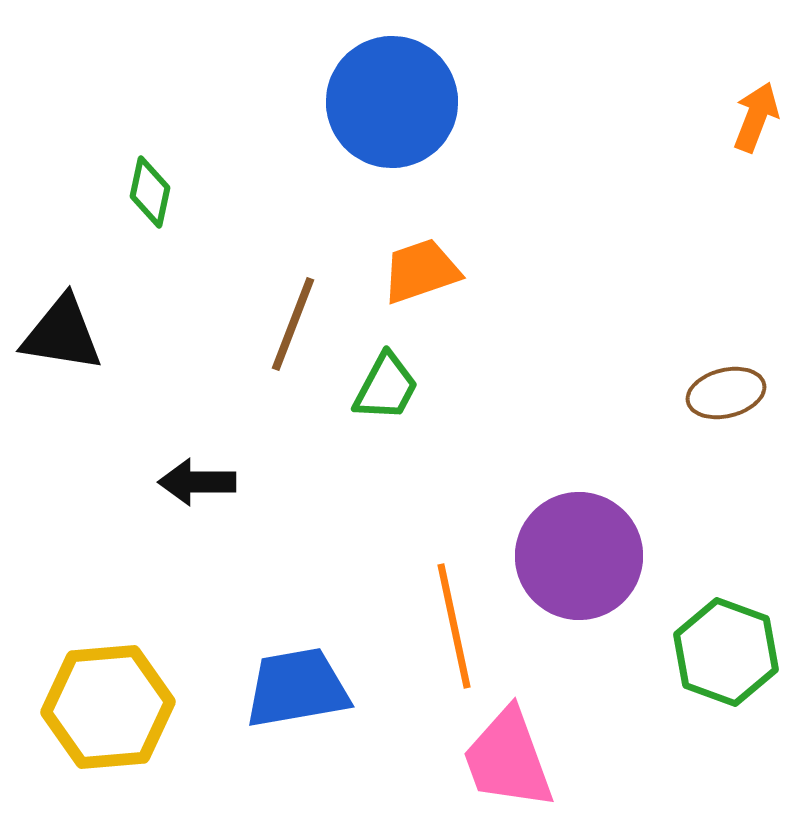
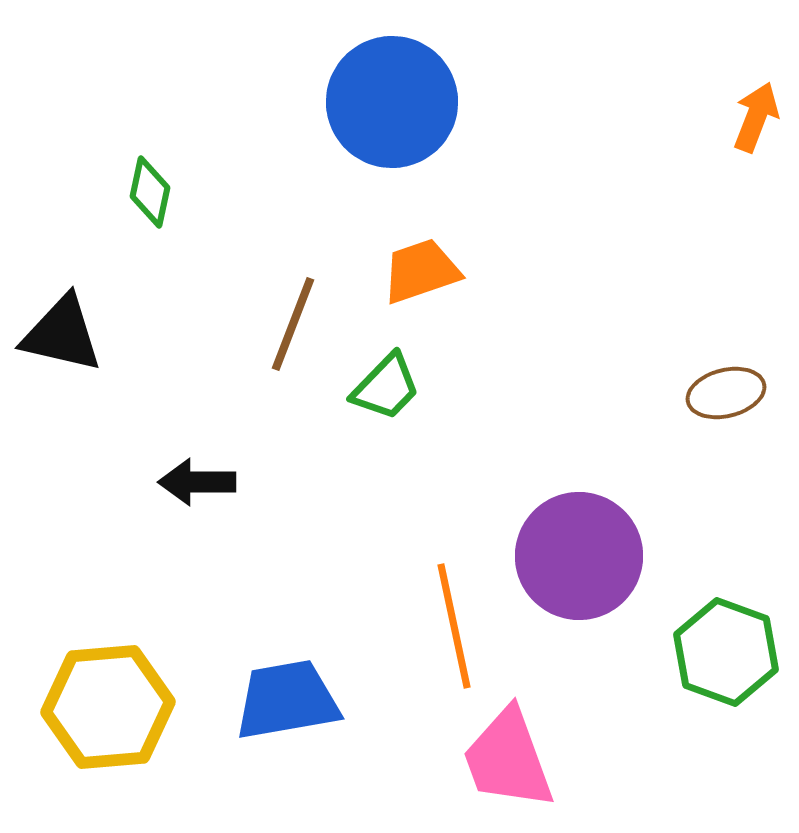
black triangle: rotated 4 degrees clockwise
green trapezoid: rotated 16 degrees clockwise
blue trapezoid: moved 10 px left, 12 px down
